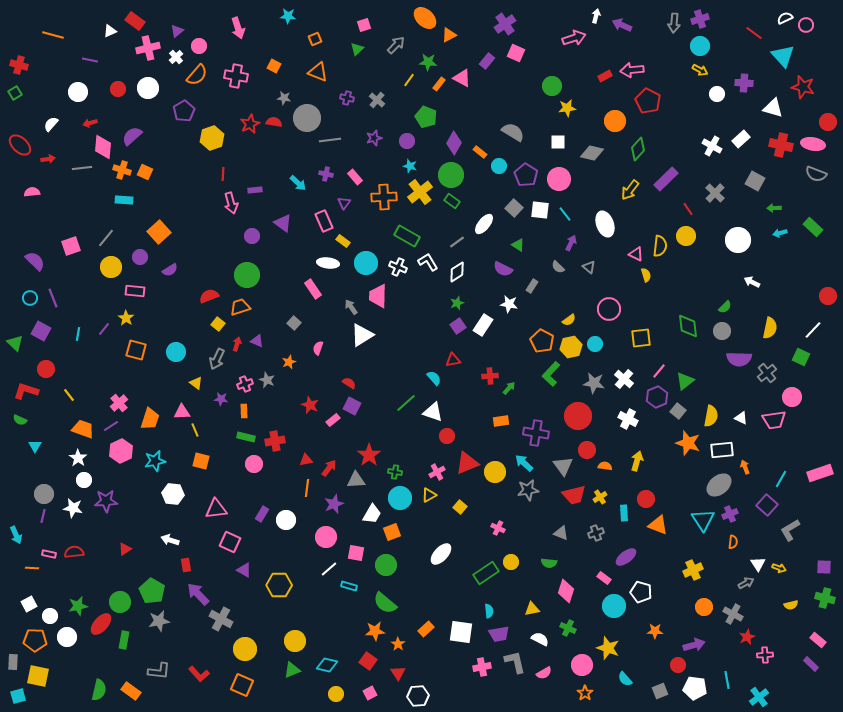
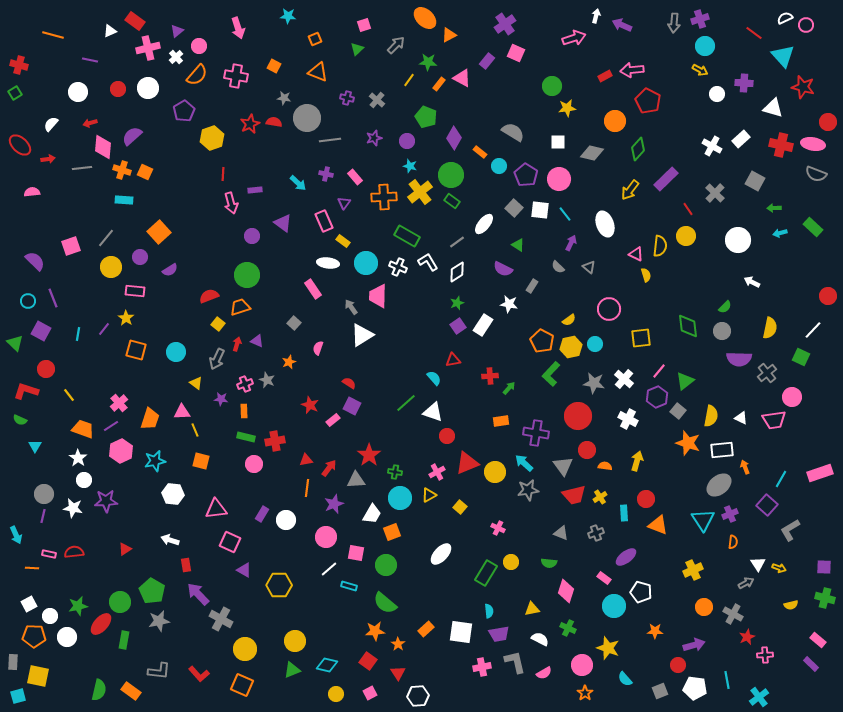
cyan circle at (700, 46): moved 5 px right
purple diamond at (454, 143): moved 5 px up
cyan circle at (30, 298): moved 2 px left, 3 px down
green rectangle at (486, 573): rotated 25 degrees counterclockwise
orange pentagon at (35, 640): moved 1 px left, 4 px up
